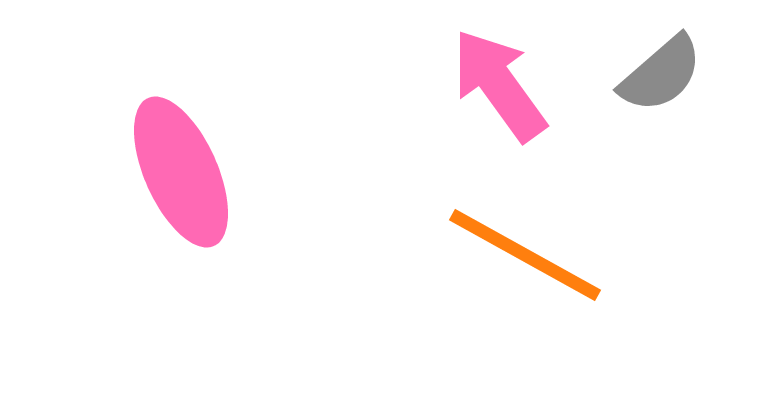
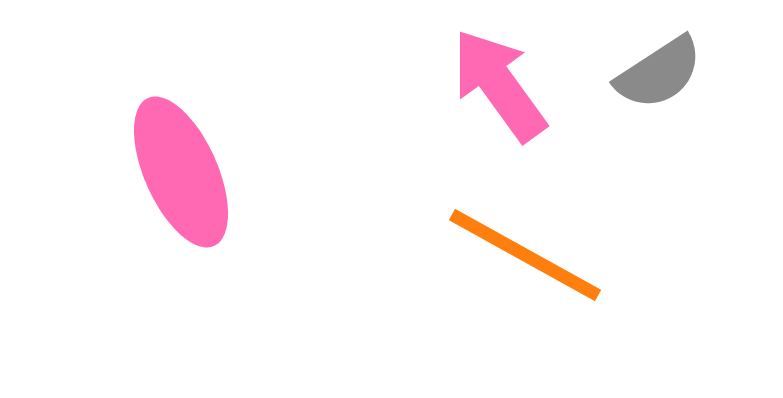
gray semicircle: moved 2 px left, 1 px up; rotated 8 degrees clockwise
